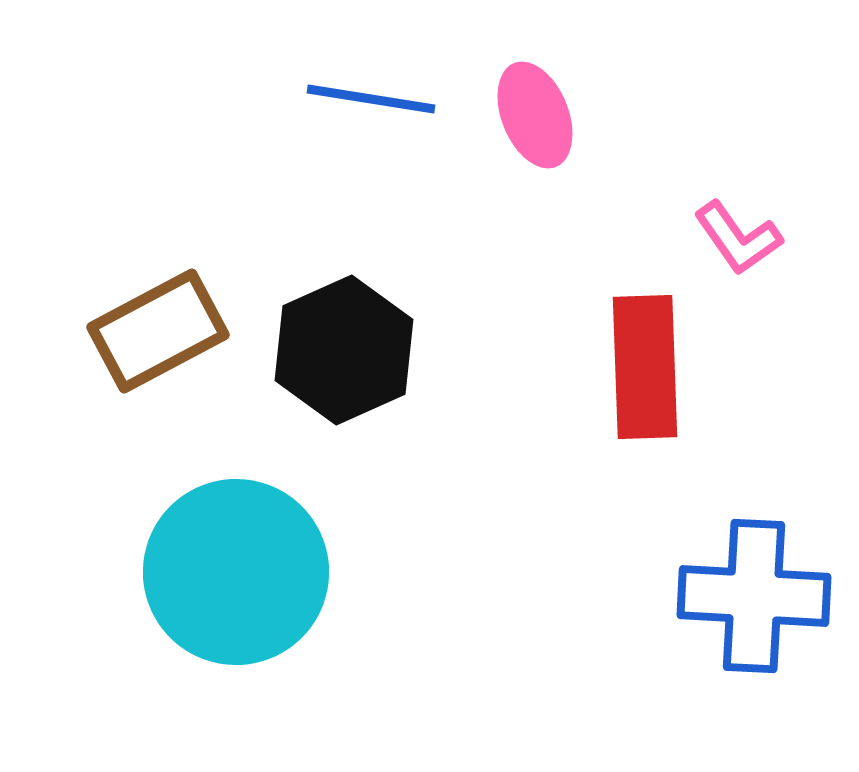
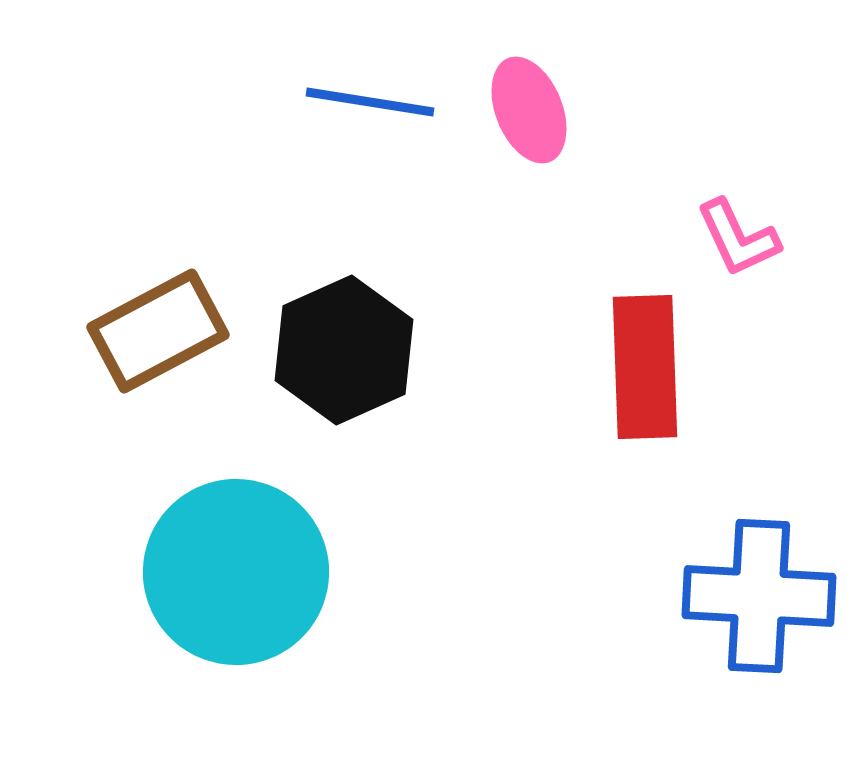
blue line: moved 1 px left, 3 px down
pink ellipse: moved 6 px left, 5 px up
pink L-shape: rotated 10 degrees clockwise
blue cross: moved 5 px right
